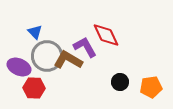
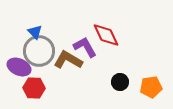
gray circle: moved 8 px left, 5 px up
